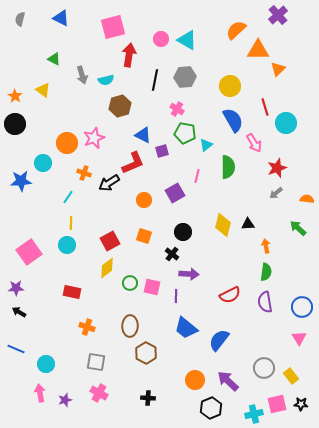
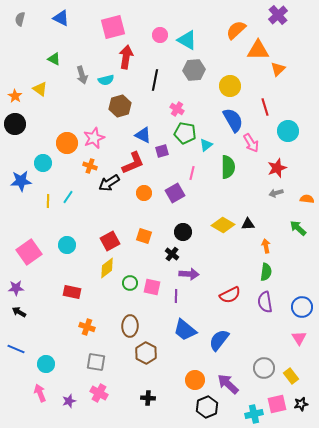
pink circle at (161, 39): moved 1 px left, 4 px up
red arrow at (129, 55): moved 3 px left, 2 px down
gray hexagon at (185, 77): moved 9 px right, 7 px up
yellow triangle at (43, 90): moved 3 px left, 1 px up
cyan circle at (286, 123): moved 2 px right, 8 px down
pink arrow at (254, 143): moved 3 px left
orange cross at (84, 173): moved 6 px right, 7 px up
pink line at (197, 176): moved 5 px left, 3 px up
gray arrow at (276, 193): rotated 24 degrees clockwise
orange circle at (144, 200): moved 7 px up
yellow line at (71, 223): moved 23 px left, 22 px up
yellow diamond at (223, 225): rotated 75 degrees counterclockwise
blue trapezoid at (186, 328): moved 1 px left, 2 px down
purple arrow at (228, 381): moved 3 px down
pink arrow at (40, 393): rotated 12 degrees counterclockwise
purple star at (65, 400): moved 4 px right, 1 px down
black star at (301, 404): rotated 16 degrees counterclockwise
black hexagon at (211, 408): moved 4 px left, 1 px up
